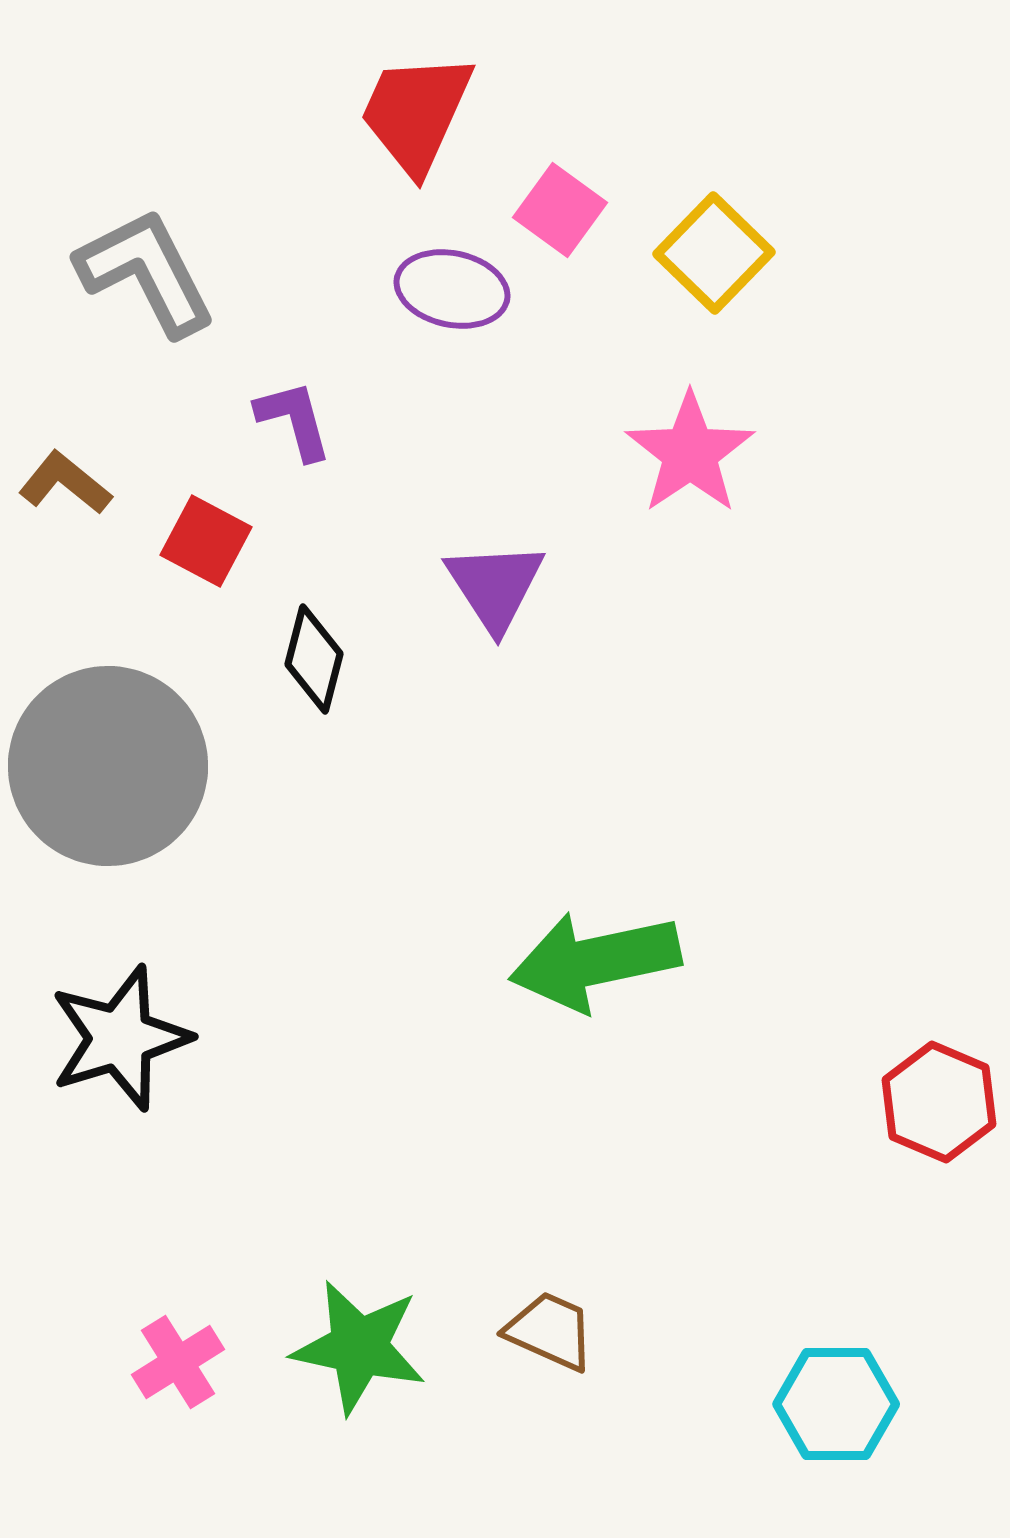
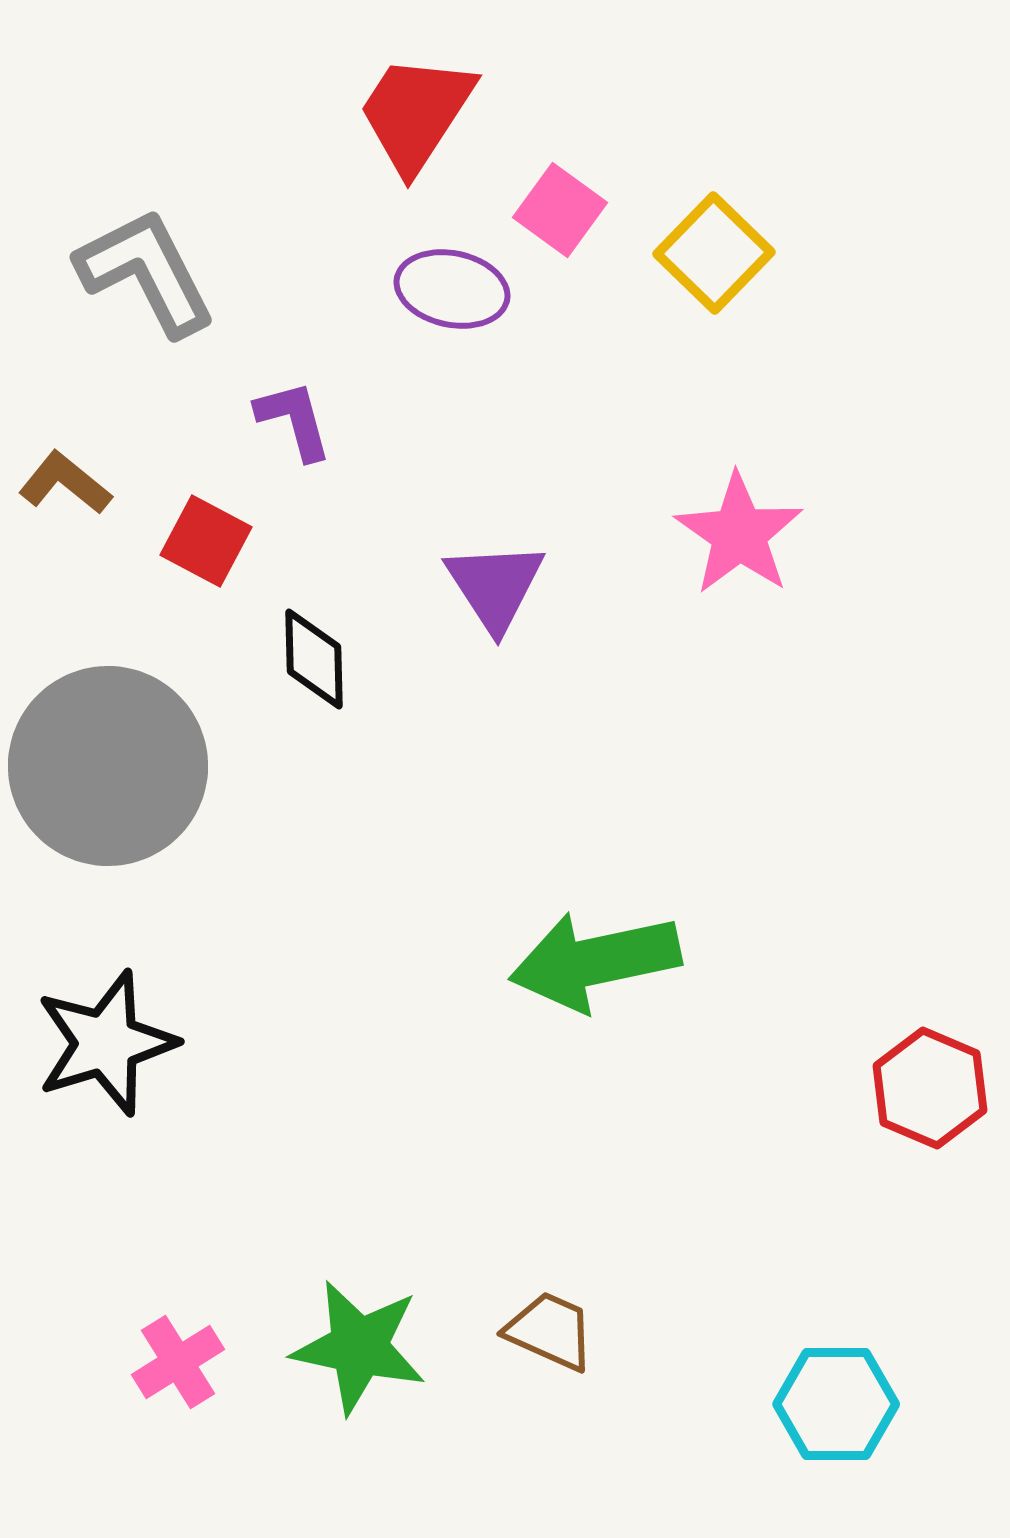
red trapezoid: rotated 9 degrees clockwise
pink star: moved 49 px right, 81 px down; rotated 3 degrees counterclockwise
black diamond: rotated 16 degrees counterclockwise
black star: moved 14 px left, 5 px down
red hexagon: moved 9 px left, 14 px up
